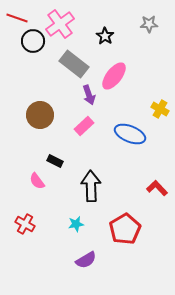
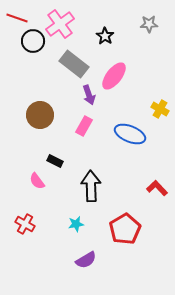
pink rectangle: rotated 18 degrees counterclockwise
